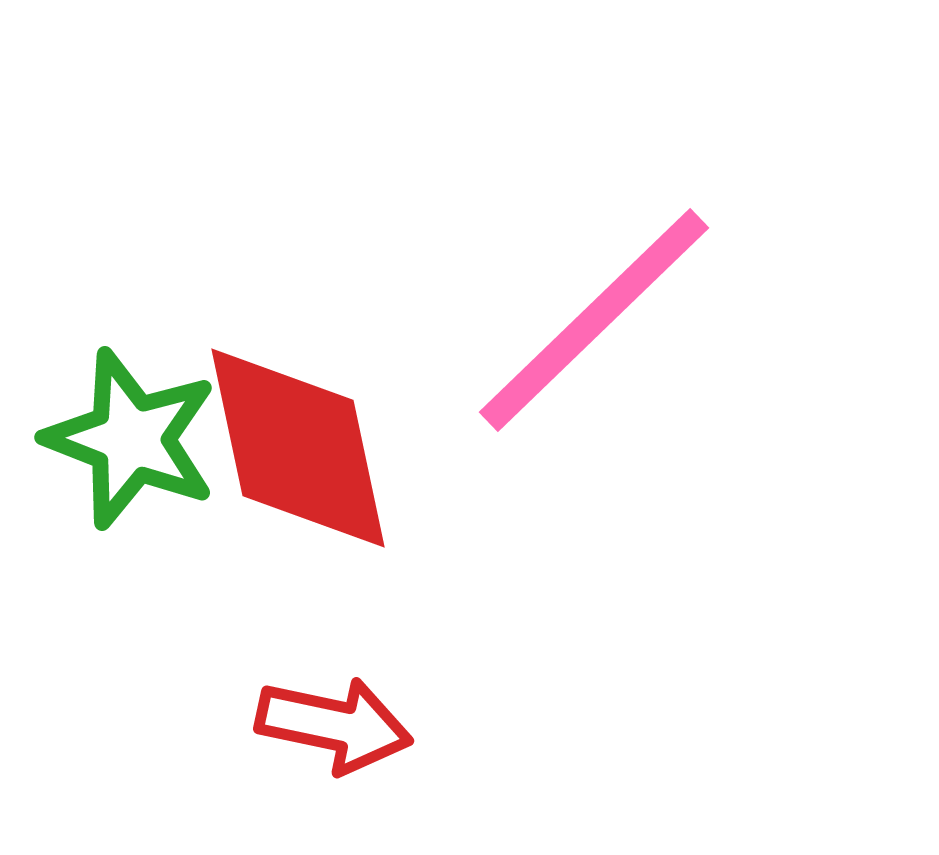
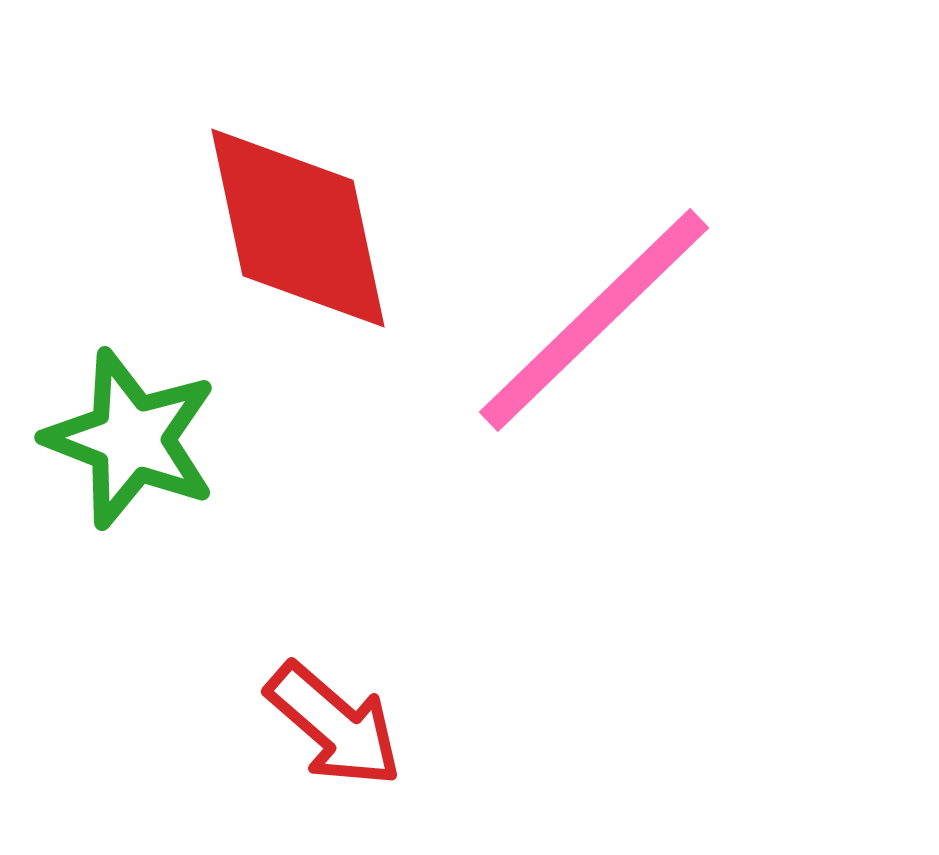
red diamond: moved 220 px up
red arrow: rotated 29 degrees clockwise
